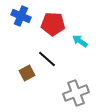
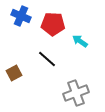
brown square: moved 13 px left
